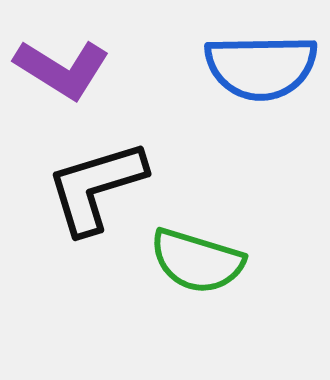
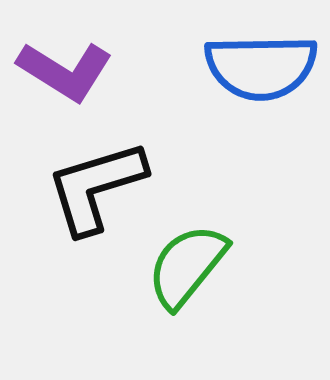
purple L-shape: moved 3 px right, 2 px down
green semicircle: moved 10 px left, 5 px down; rotated 112 degrees clockwise
